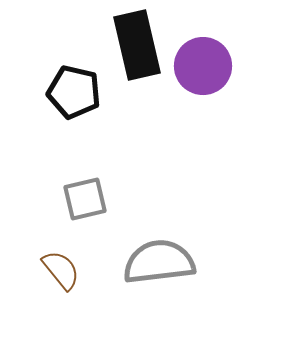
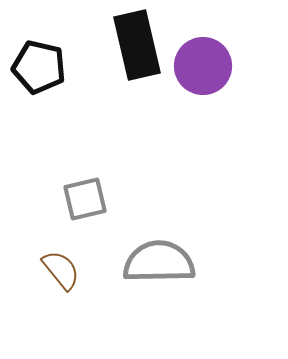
black pentagon: moved 35 px left, 25 px up
gray semicircle: rotated 6 degrees clockwise
